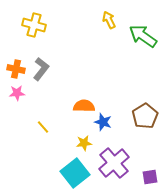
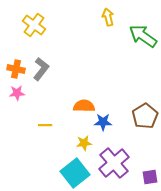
yellow arrow: moved 1 px left, 3 px up; rotated 12 degrees clockwise
yellow cross: rotated 20 degrees clockwise
blue star: rotated 18 degrees counterclockwise
yellow line: moved 2 px right, 2 px up; rotated 48 degrees counterclockwise
